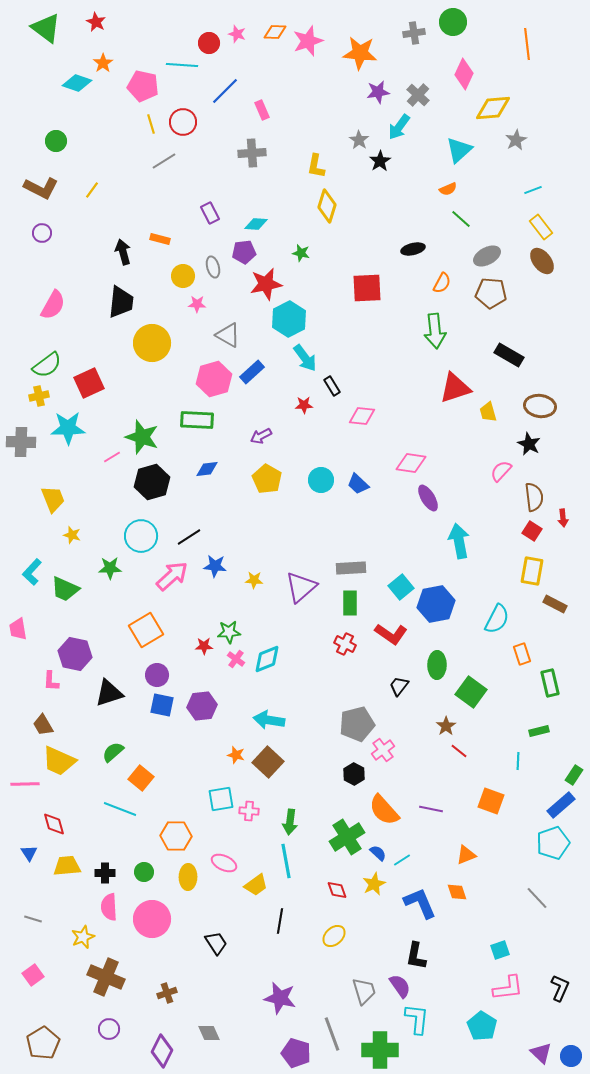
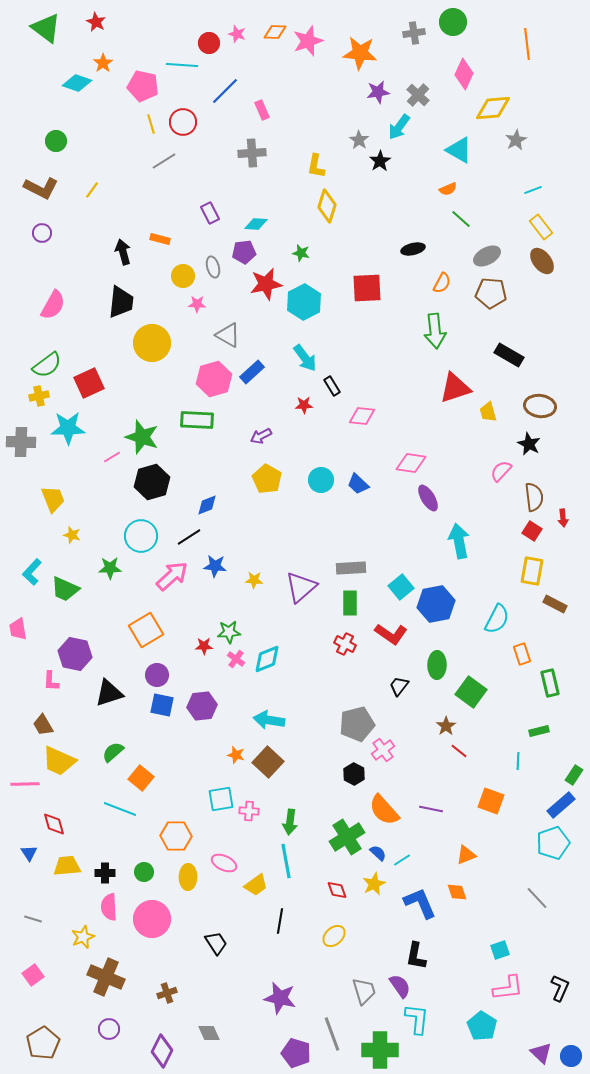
cyan triangle at (459, 150): rotated 48 degrees counterclockwise
cyan hexagon at (289, 319): moved 15 px right, 17 px up
blue diamond at (207, 469): moved 36 px down; rotated 15 degrees counterclockwise
